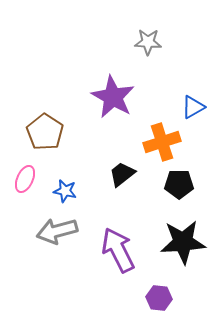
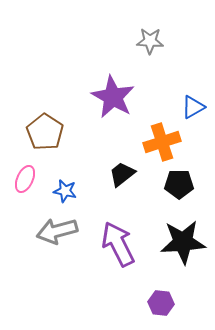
gray star: moved 2 px right, 1 px up
purple arrow: moved 6 px up
purple hexagon: moved 2 px right, 5 px down
